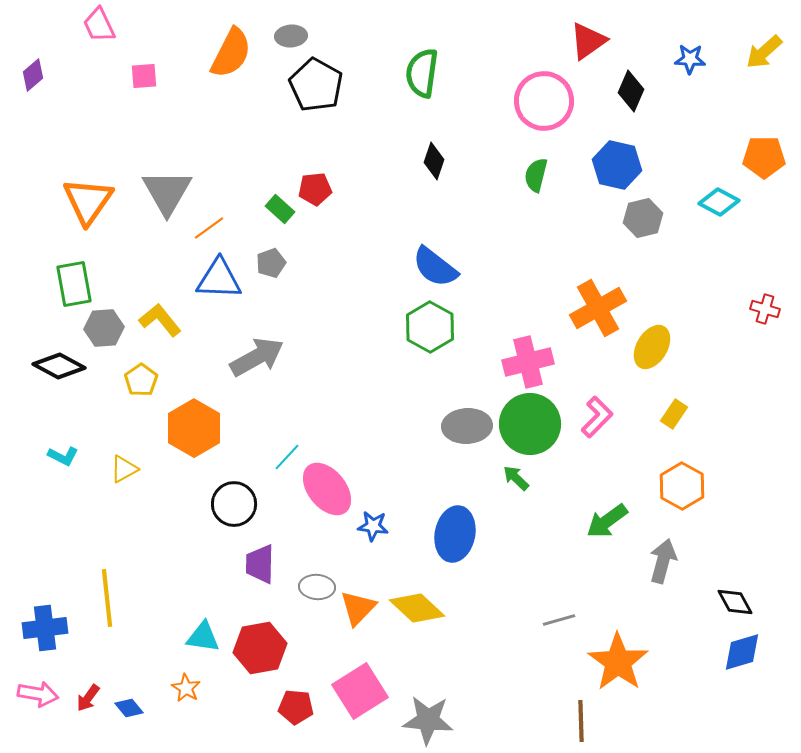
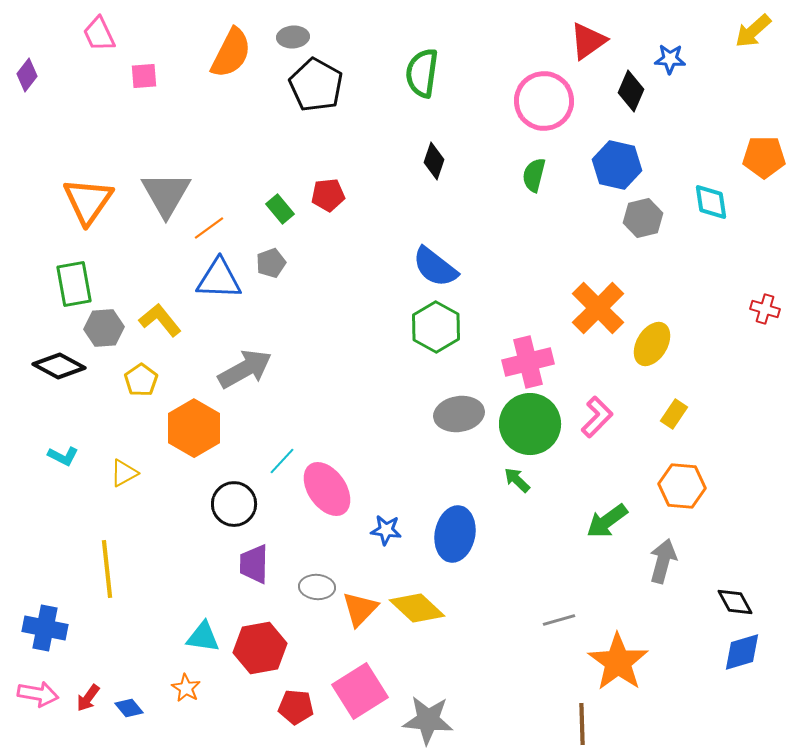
pink trapezoid at (99, 25): moved 9 px down
gray ellipse at (291, 36): moved 2 px right, 1 px down
yellow arrow at (764, 52): moved 11 px left, 21 px up
blue star at (690, 59): moved 20 px left
purple diamond at (33, 75): moved 6 px left; rotated 12 degrees counterclockwise
green semicircle at (536, 175): moved 2 px left
red pentagon at (315, 189): moved 13 px right, 6 px down
gray triangle at (167, 192): moved 1 px left, 2 px down
cyan diamond at (719, 202): moved 8 px left; rotated 54 degrees clockwise
green rectangle at (280, 209): rotated 8 degrees clockwise
orange cross at (598, 308): rotated 16 degrees counterclockwise
green hexagon at (430, 327): moved 6 px right
yellow ellipse at (652, 347): moved 3 px up
gray arrow at (257, 357): moved 12 px left, 12 px down
gray ellipse at (467, 426): moved 8 px left, 12 px up; rotated 6 degrees counterclockwise
cyan line at (287, 457): moved 5 px left, 4 px down
yellow triangle at (124, 469): moved 4 px down
green arrow at (516, 478): moved 1 px right, 2 px down
orange hexagon at (682, 486): rotated 24 degrees counterclockwise
pink ellipse at (327, 489): rotated 4 degrees clockwise
blue star at (373, 526): moved 13 px right, 4 px down
purple trapezoid at (260, 564): moved 6 px left
yellow line at (107, 598): moved 29 px up
orange triangle at (358, 608): moved 2 px right, 1 px down
blue cross at (45, 628): rotated 18 degrees clockwise
brown line at (581, 721): moved 1 px right, 3 px down
